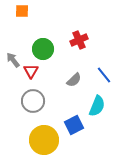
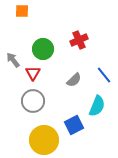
red triangle: moved 2 px right, 2 px down
